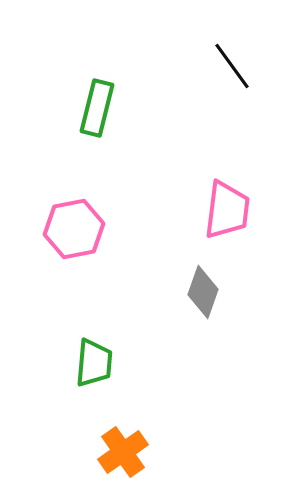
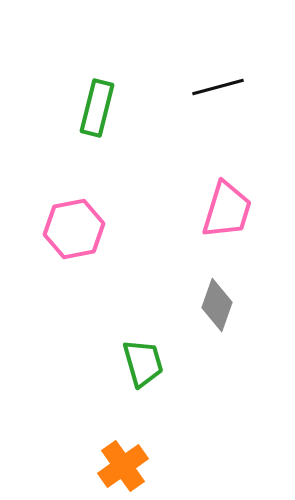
black line: moved 14 px left, 21 px down; rotated 69 degrees counterclockwise
pink trapezoid: rotated 10 degrees clockwise
gray diamond: moved 14 px right, 13 px down
green trapezoid: moved 49 px right; rotated 21 degrees counterclockwise
orange cross: moved 14 px down
